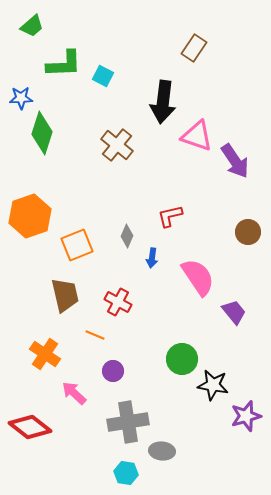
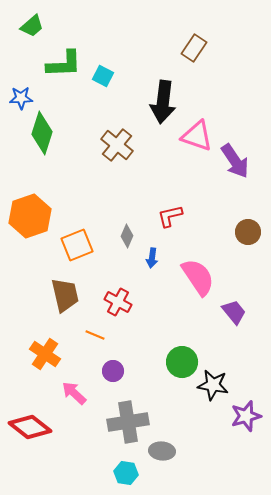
green circle: moved 3 px down
